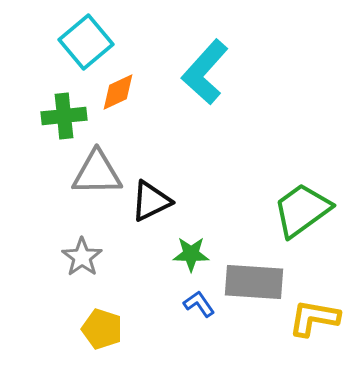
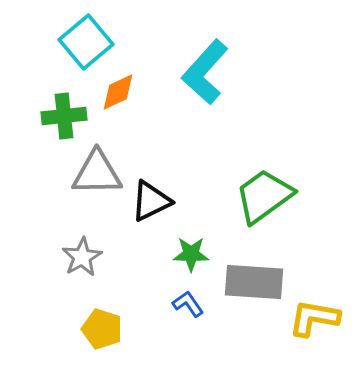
green trapezoid: moved 38 px left, 14 px up
gray star: rotated 6 degrees clockwise
blue L-shape: moved 11 px left
